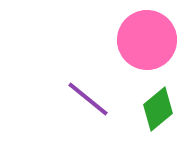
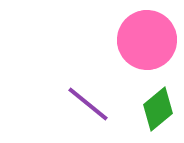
purple line: moved 5 px down
